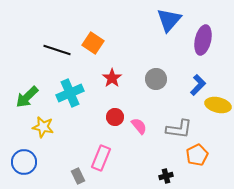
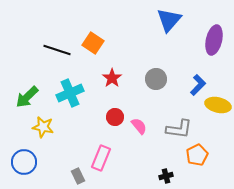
purple ellipse: moved 11 px right
